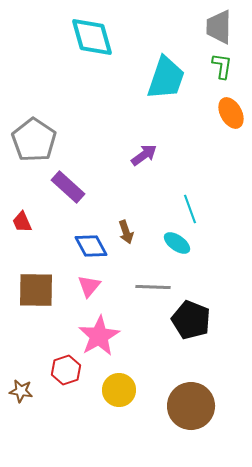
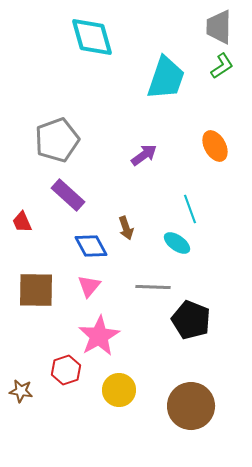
green L-shape: rotated 48 degrees clockwise
orange ellipse: moved 16 px left, 33 px down
gray pentagon: moved 23 px right; rotated 18 degrees clockwise
purple rectangle: moved 8 px down
brown arrow: moved 4 px up
